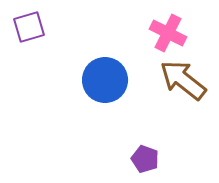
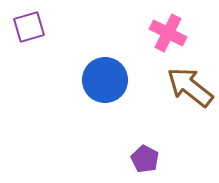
brown arrow: moved 7 px right, 7 px down
purple pentagon: rotated 8 degrees clockwise
